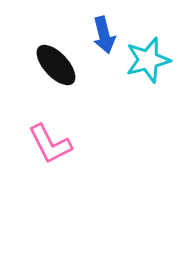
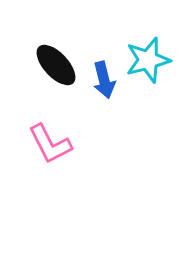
blue arrow: moved 45 px down
